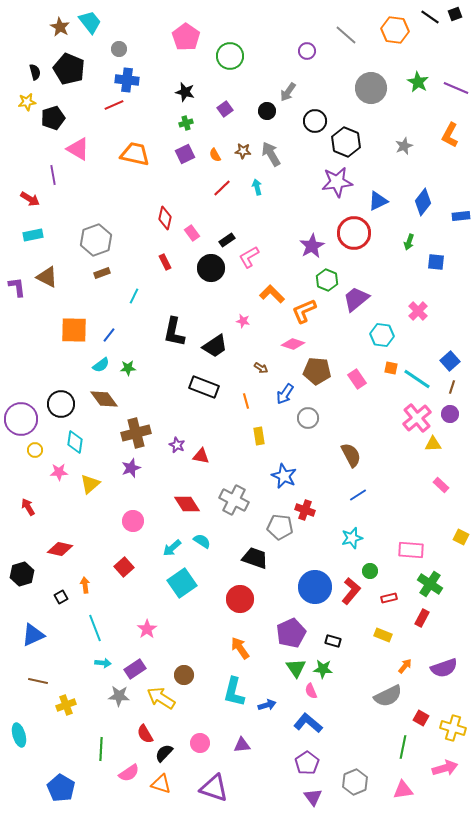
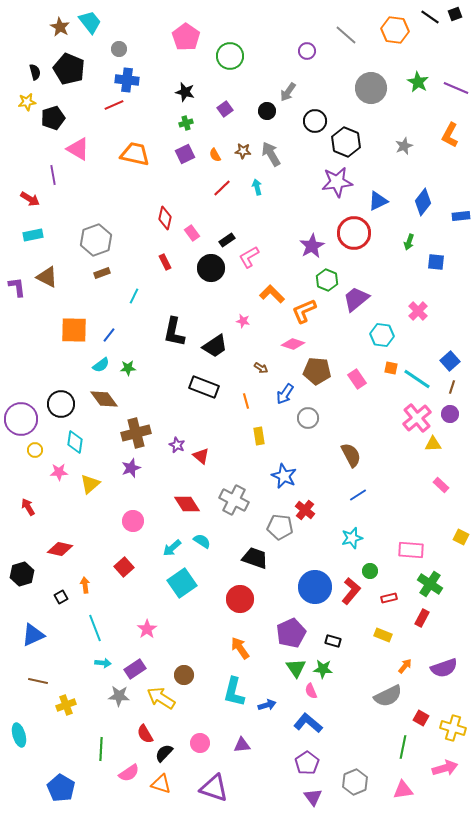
red triangle at (201, 456): rotated 30 degrees clockwise
red cross at (305, 510): rotated 18 degrees clockwise
